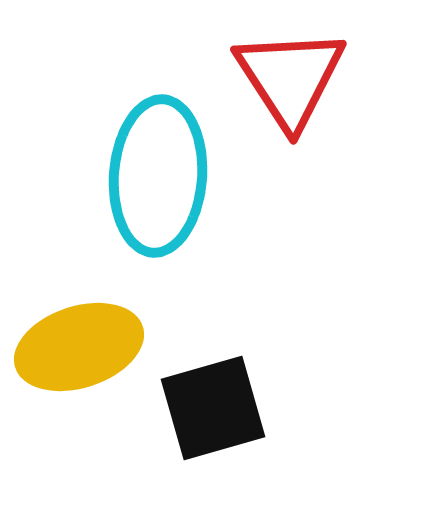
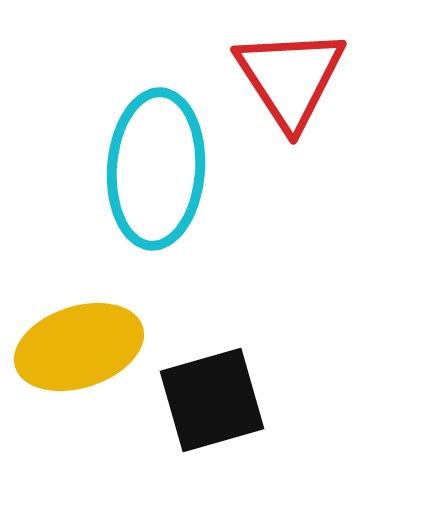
cyan ellipse: moved 2 px left, 7 px up
black square: moved 1 px left, 8 px up
